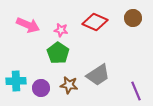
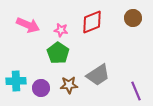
red diamond: moved 3 px left; rotated 45 degrees counterclockwise
brown star: rotated 12 degrees counterclockwise
